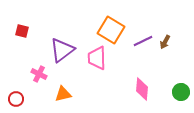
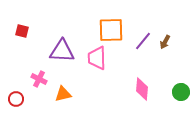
orange square: rotated 32 degrees counterclockwise
purple line: rotated 24 degrees counterclockwise
purple triangle: moved 1 px down; rotated 40 degrees clockwise
pink cross: moved 5 px down
